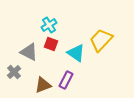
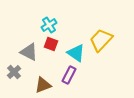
purple rectangle: moved 3 px right, 5 px up
